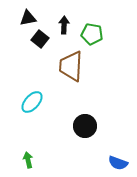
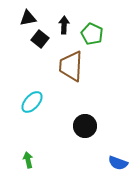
green pentagon: rotated 15 degrees clockwise
